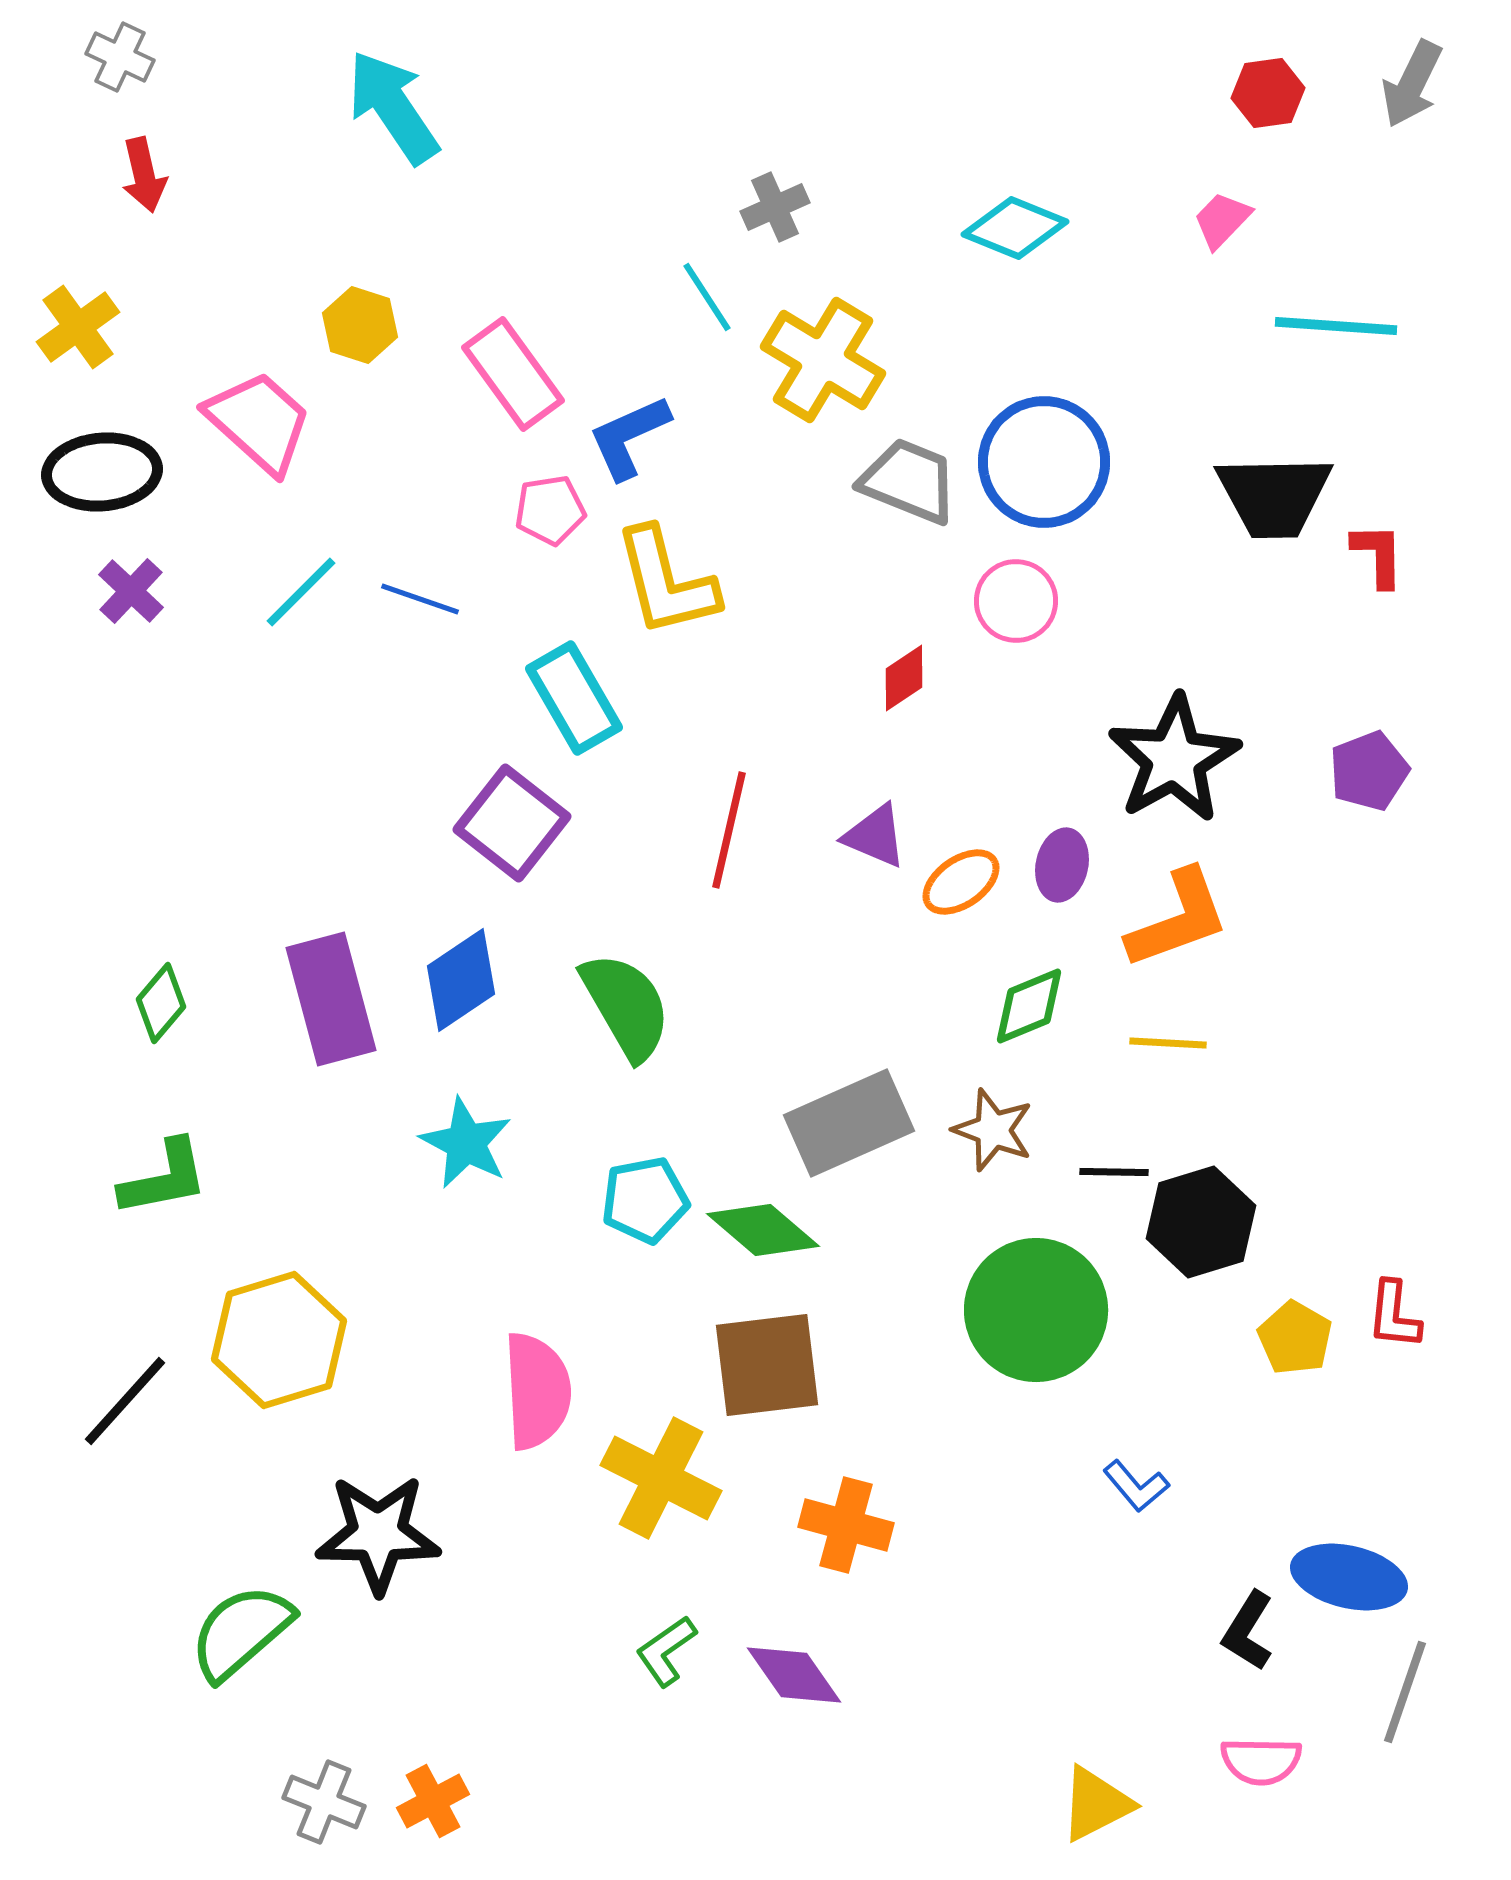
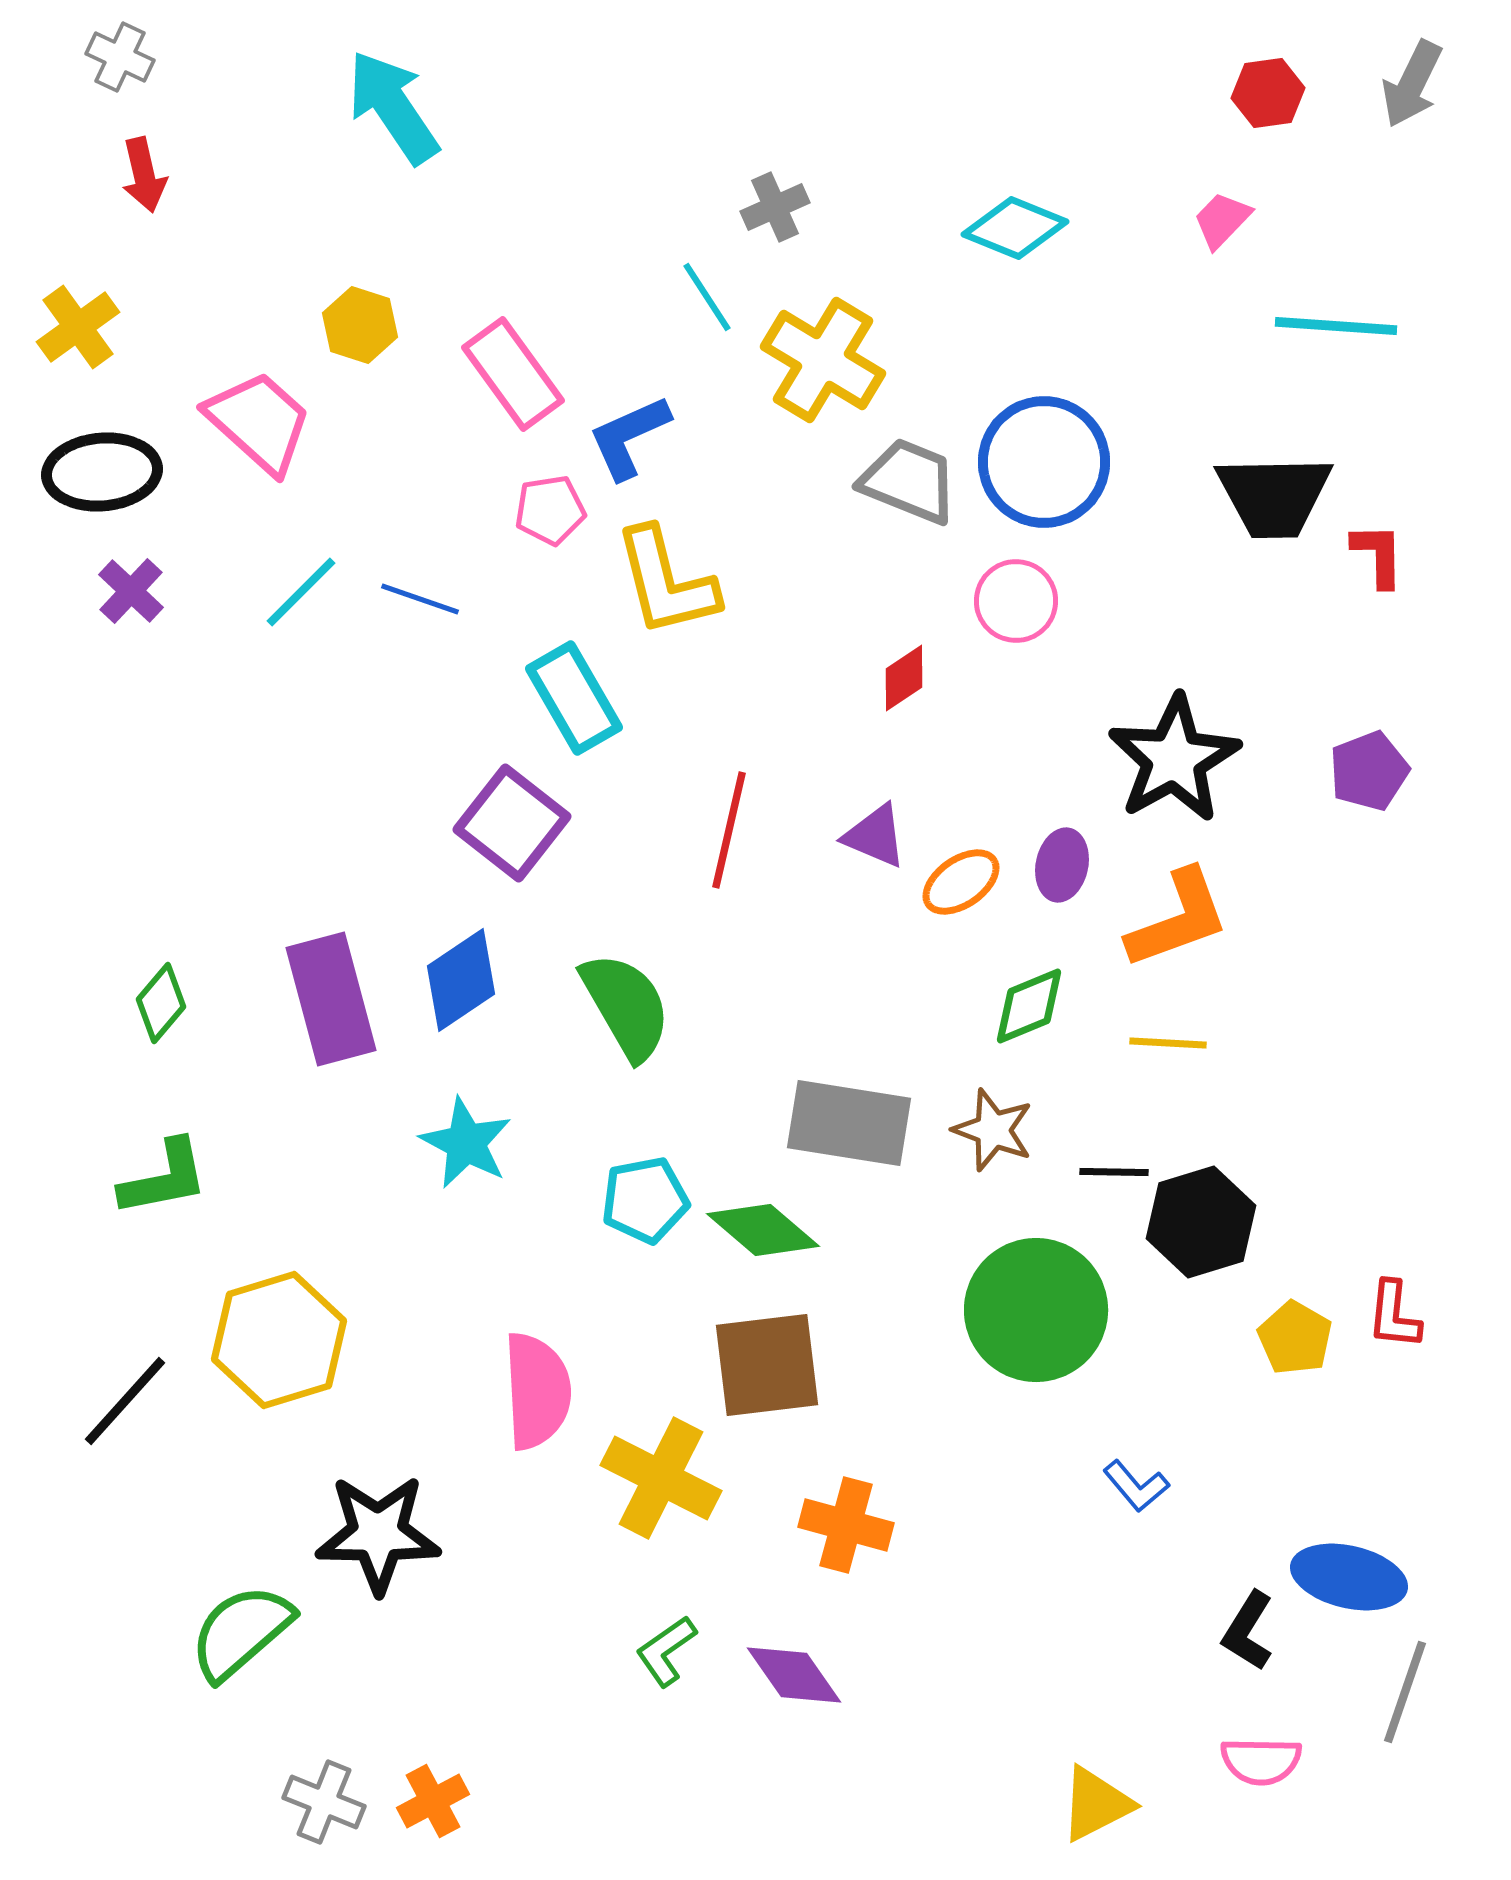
gray rectangle at (849, 1123): rotated 33 degrees clockwise
